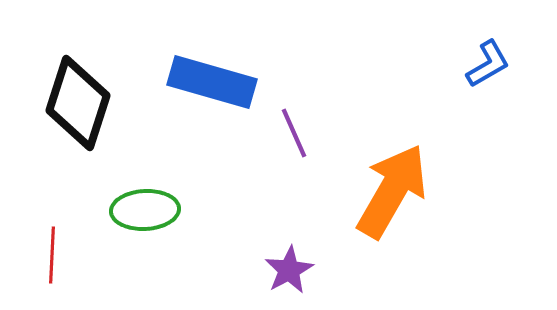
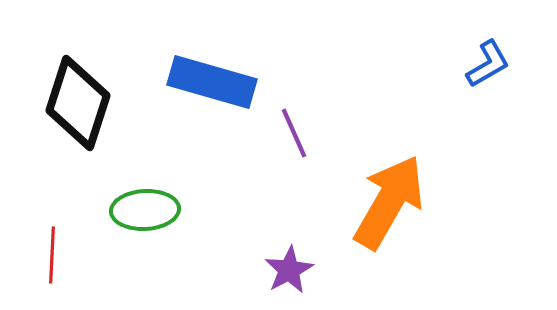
orange arrow: moved 3 px left, 11 px down
